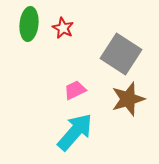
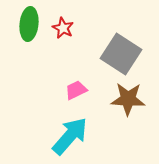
pink trapezoid: moved 1 px right
brown star: rotated 20 degrees clockwise
cyan arrow: moved 5 px left, 4 px down
